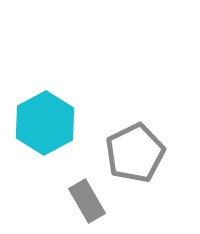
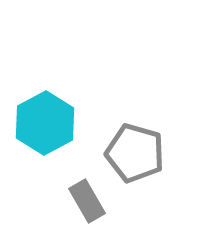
gray pentagon: rotated 30 degrees counterclockwise
